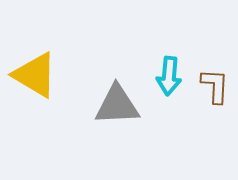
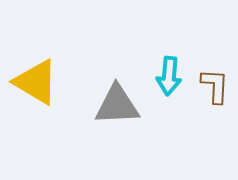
yellow triangle: moved 1 px right, 7 px down
